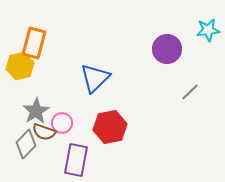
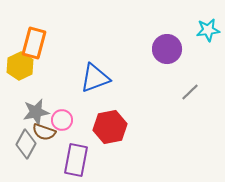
yellow hexagon: rotated 12 degrees counterclockwise
blue triangle: rotated 24 degrees clockwise
gray star: moved 1 px down; rotated 20 degrees clockwise
pink circle: moved 3 px up
gray diamond: rotated 16 degrees counterclockwise
